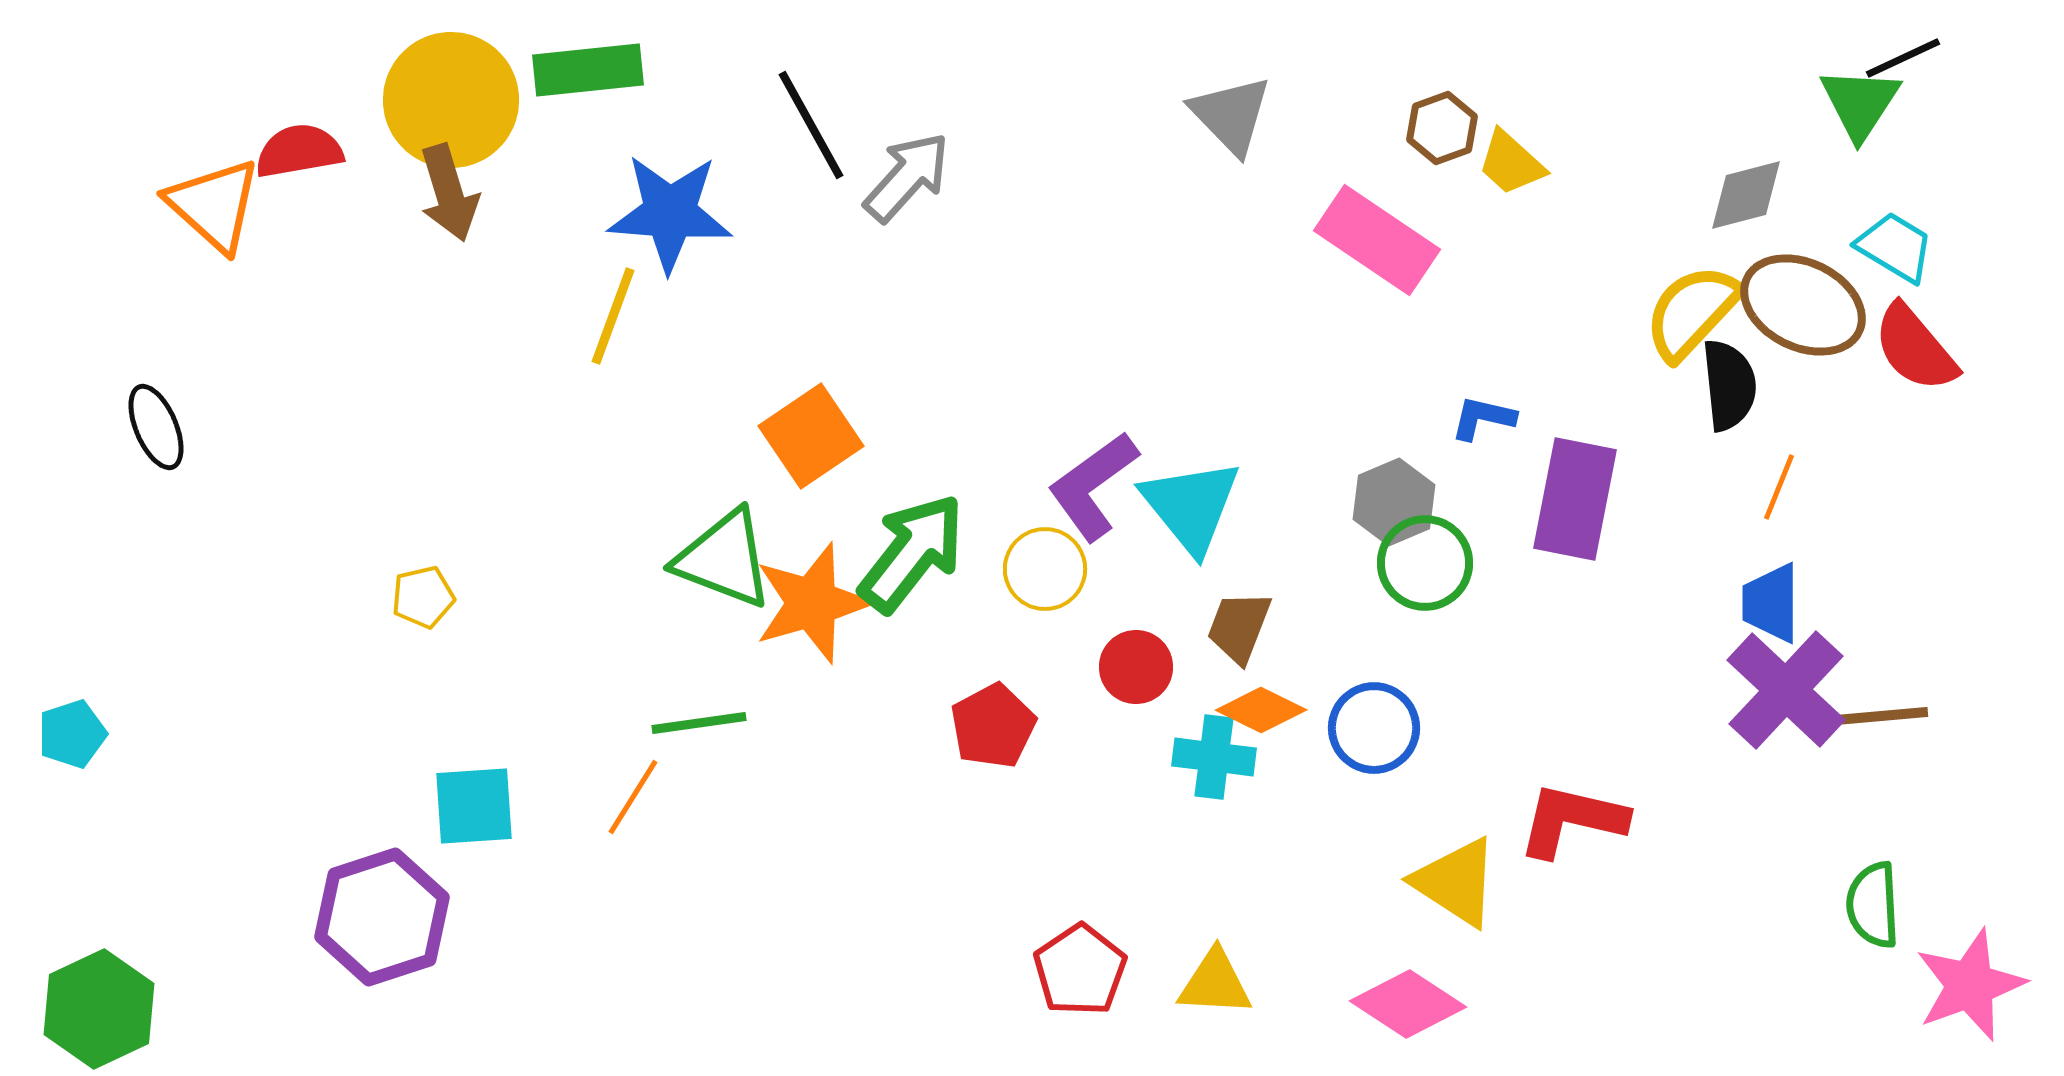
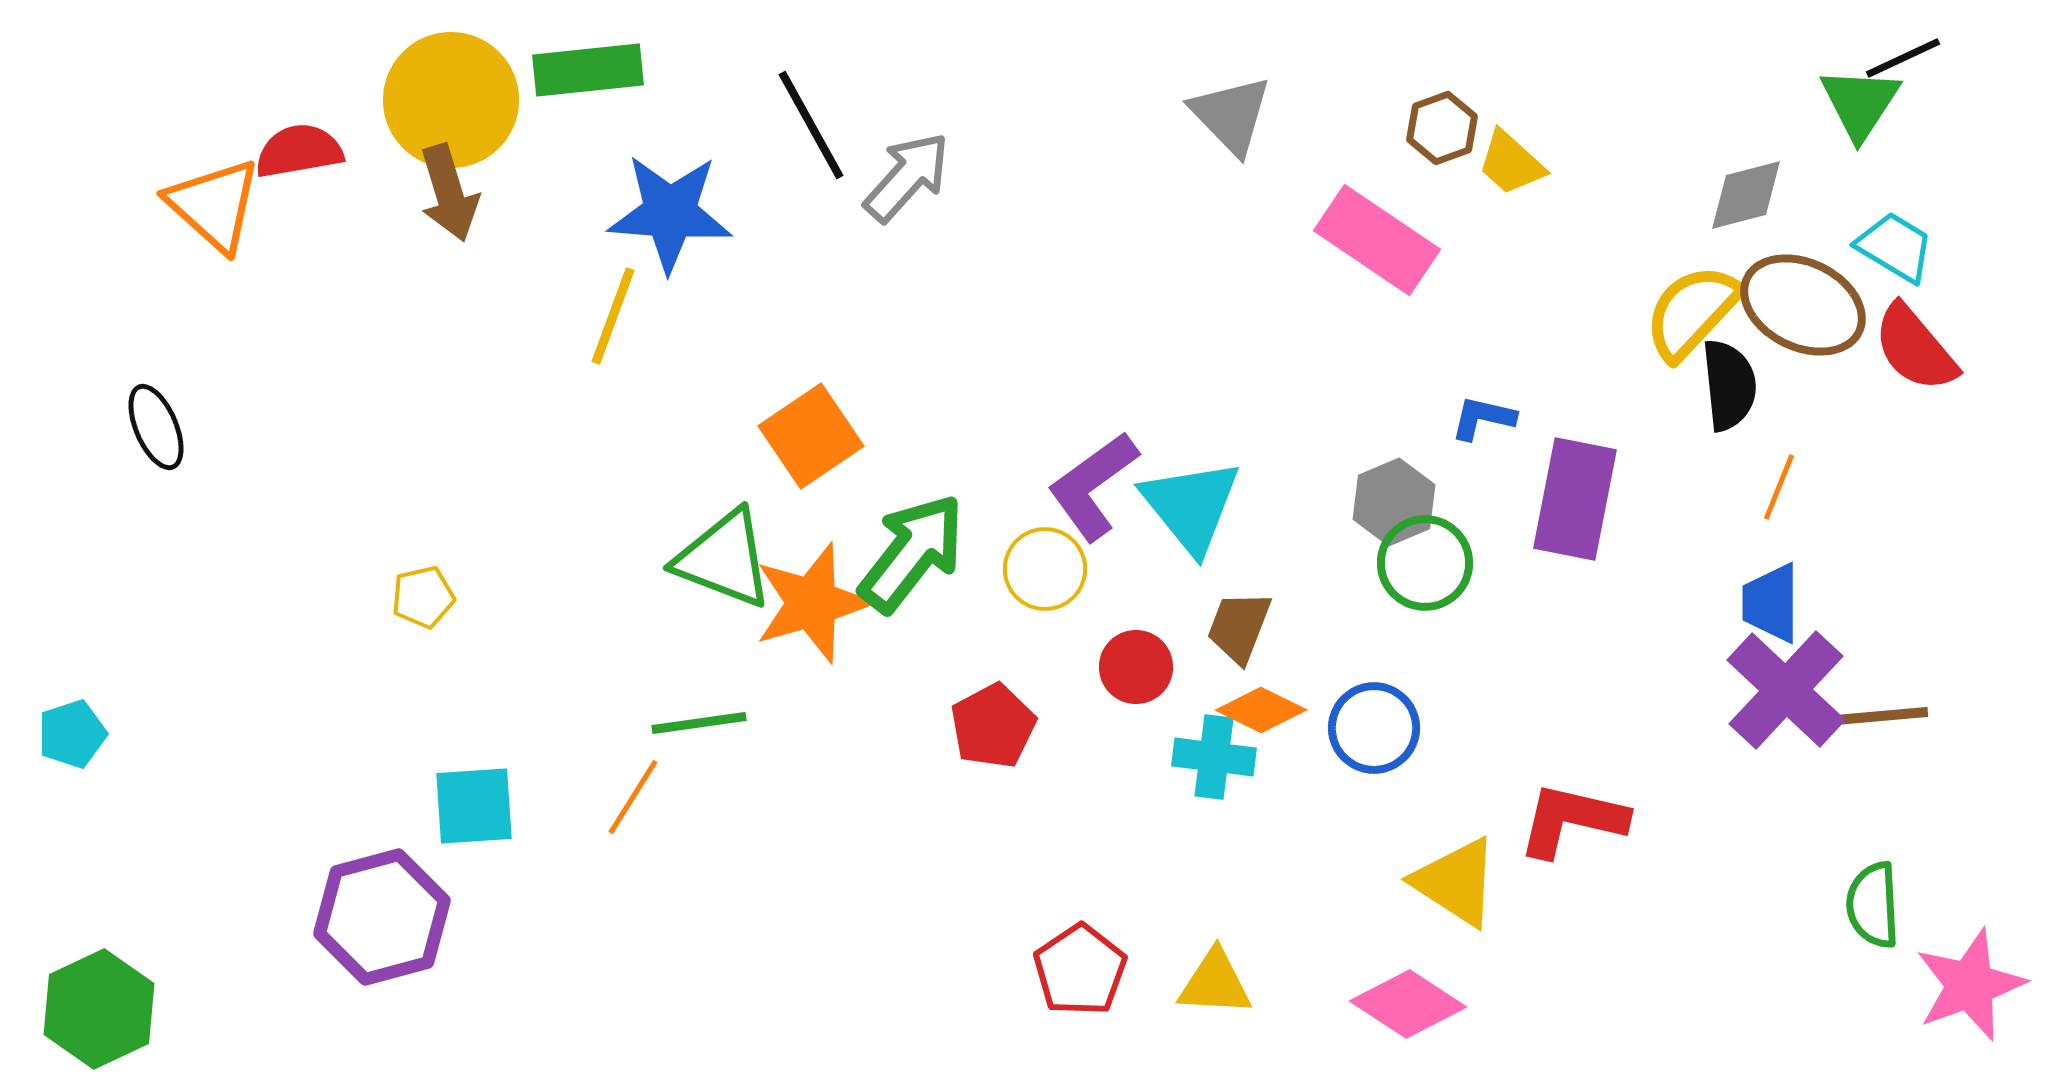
purple hexagon at (382, 917): rotated 3 degrees clockwise
